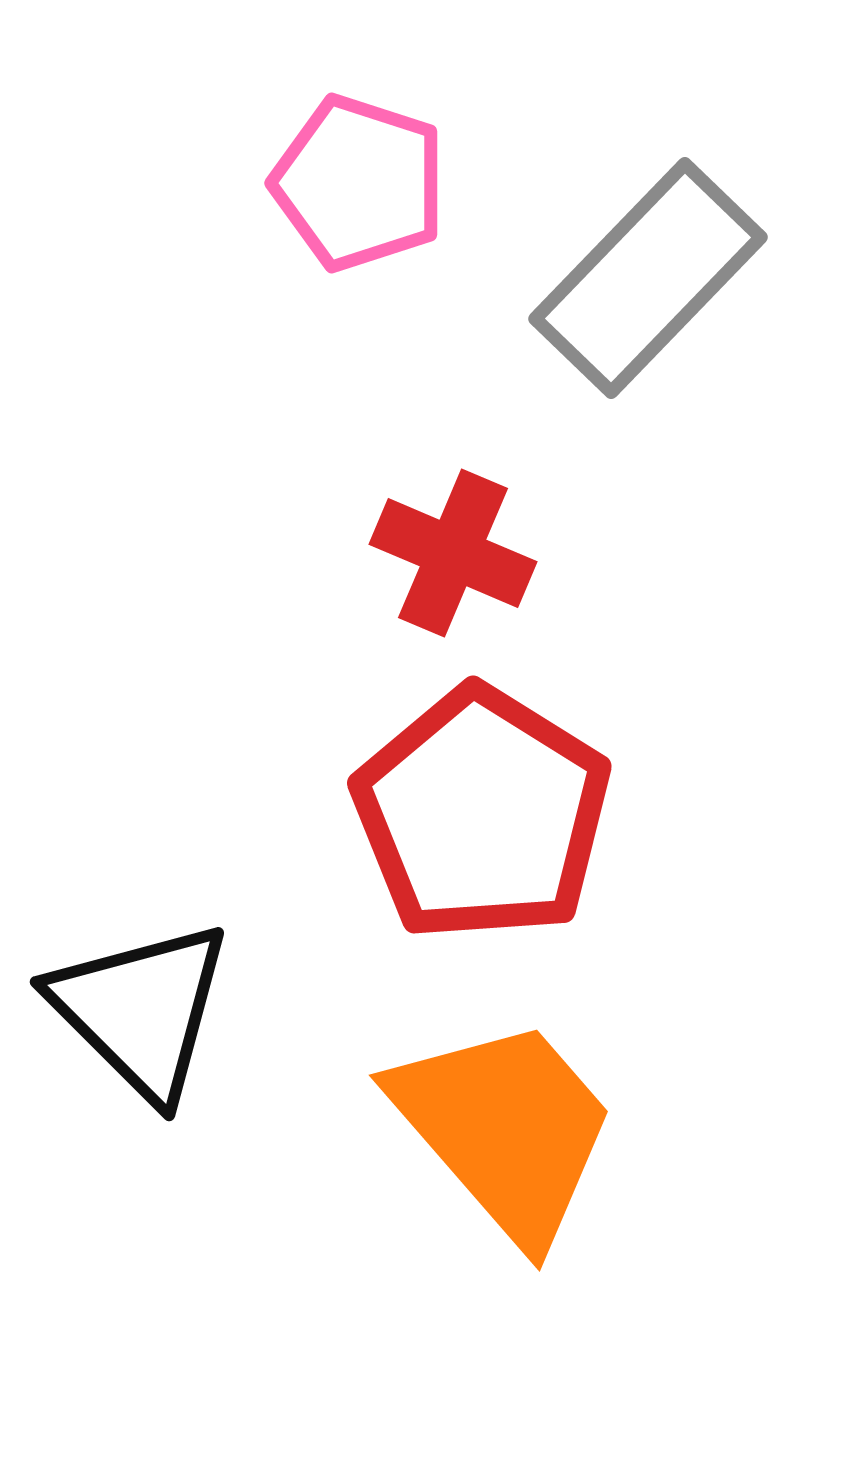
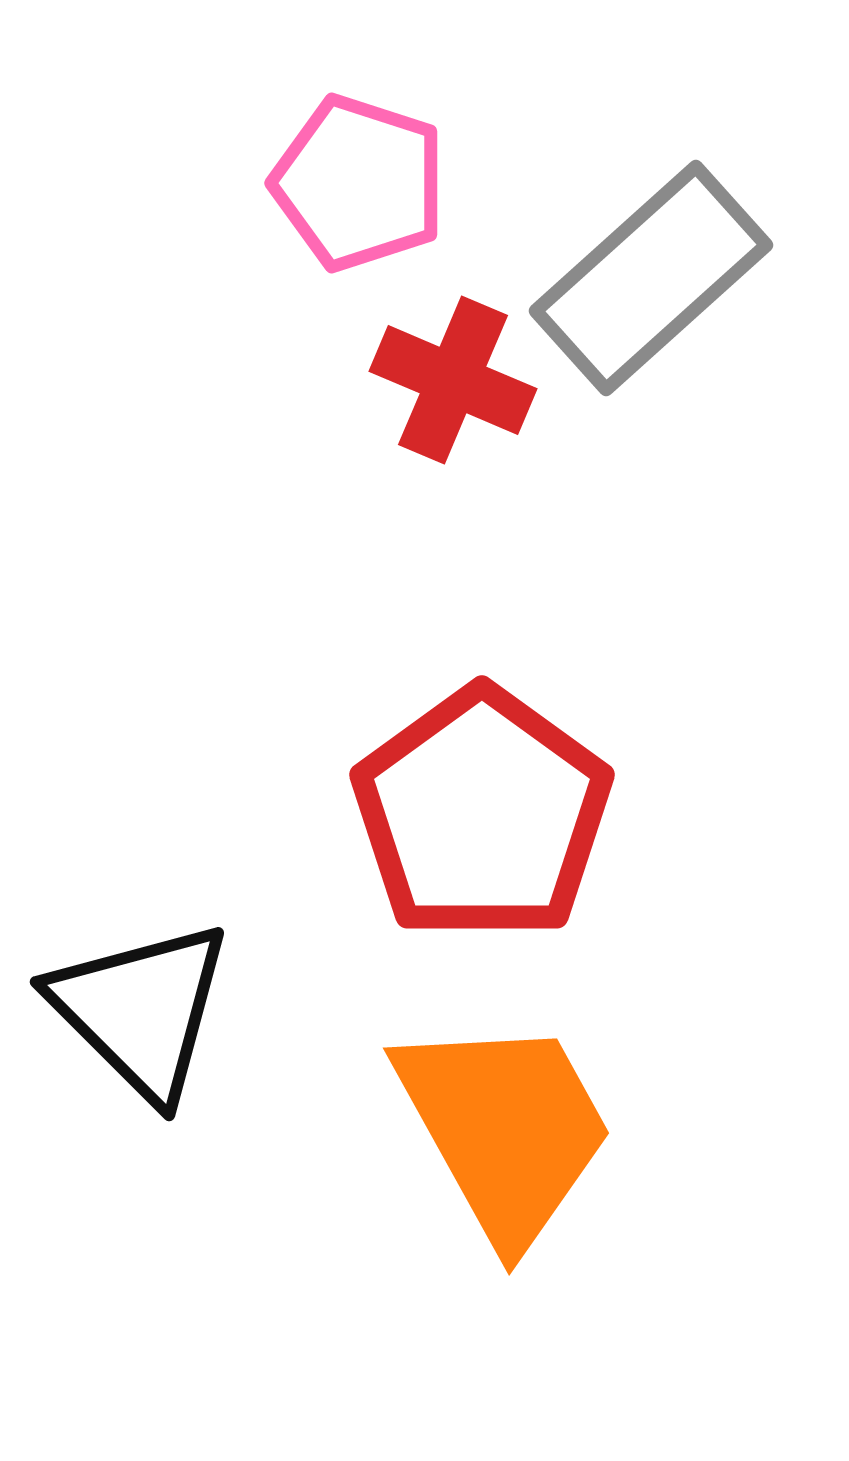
gray rectangle: moved 3 px right; rotated 4 degrees clockwise
red cross: moved 173 px up
red pentagon: rotated 4 degrees clockwise
orange trapezoid: rotated 12 degrees clockwise
